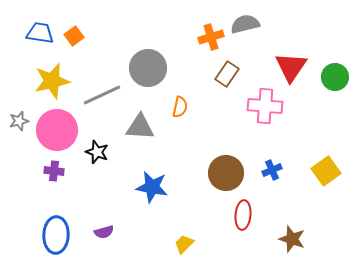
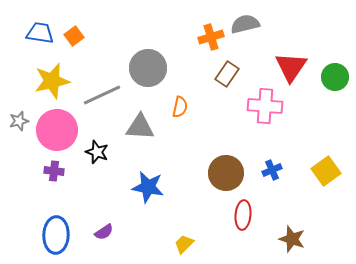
blue star: moved 4 px left
purple semicircle: rotated 18 degrees counterclockwise
